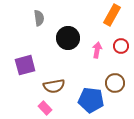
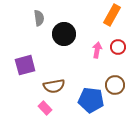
black circle: moved 4 px left, 4 px up
red circle: moved 3 px left, 1 px down
brown circle: moved 2 px down
